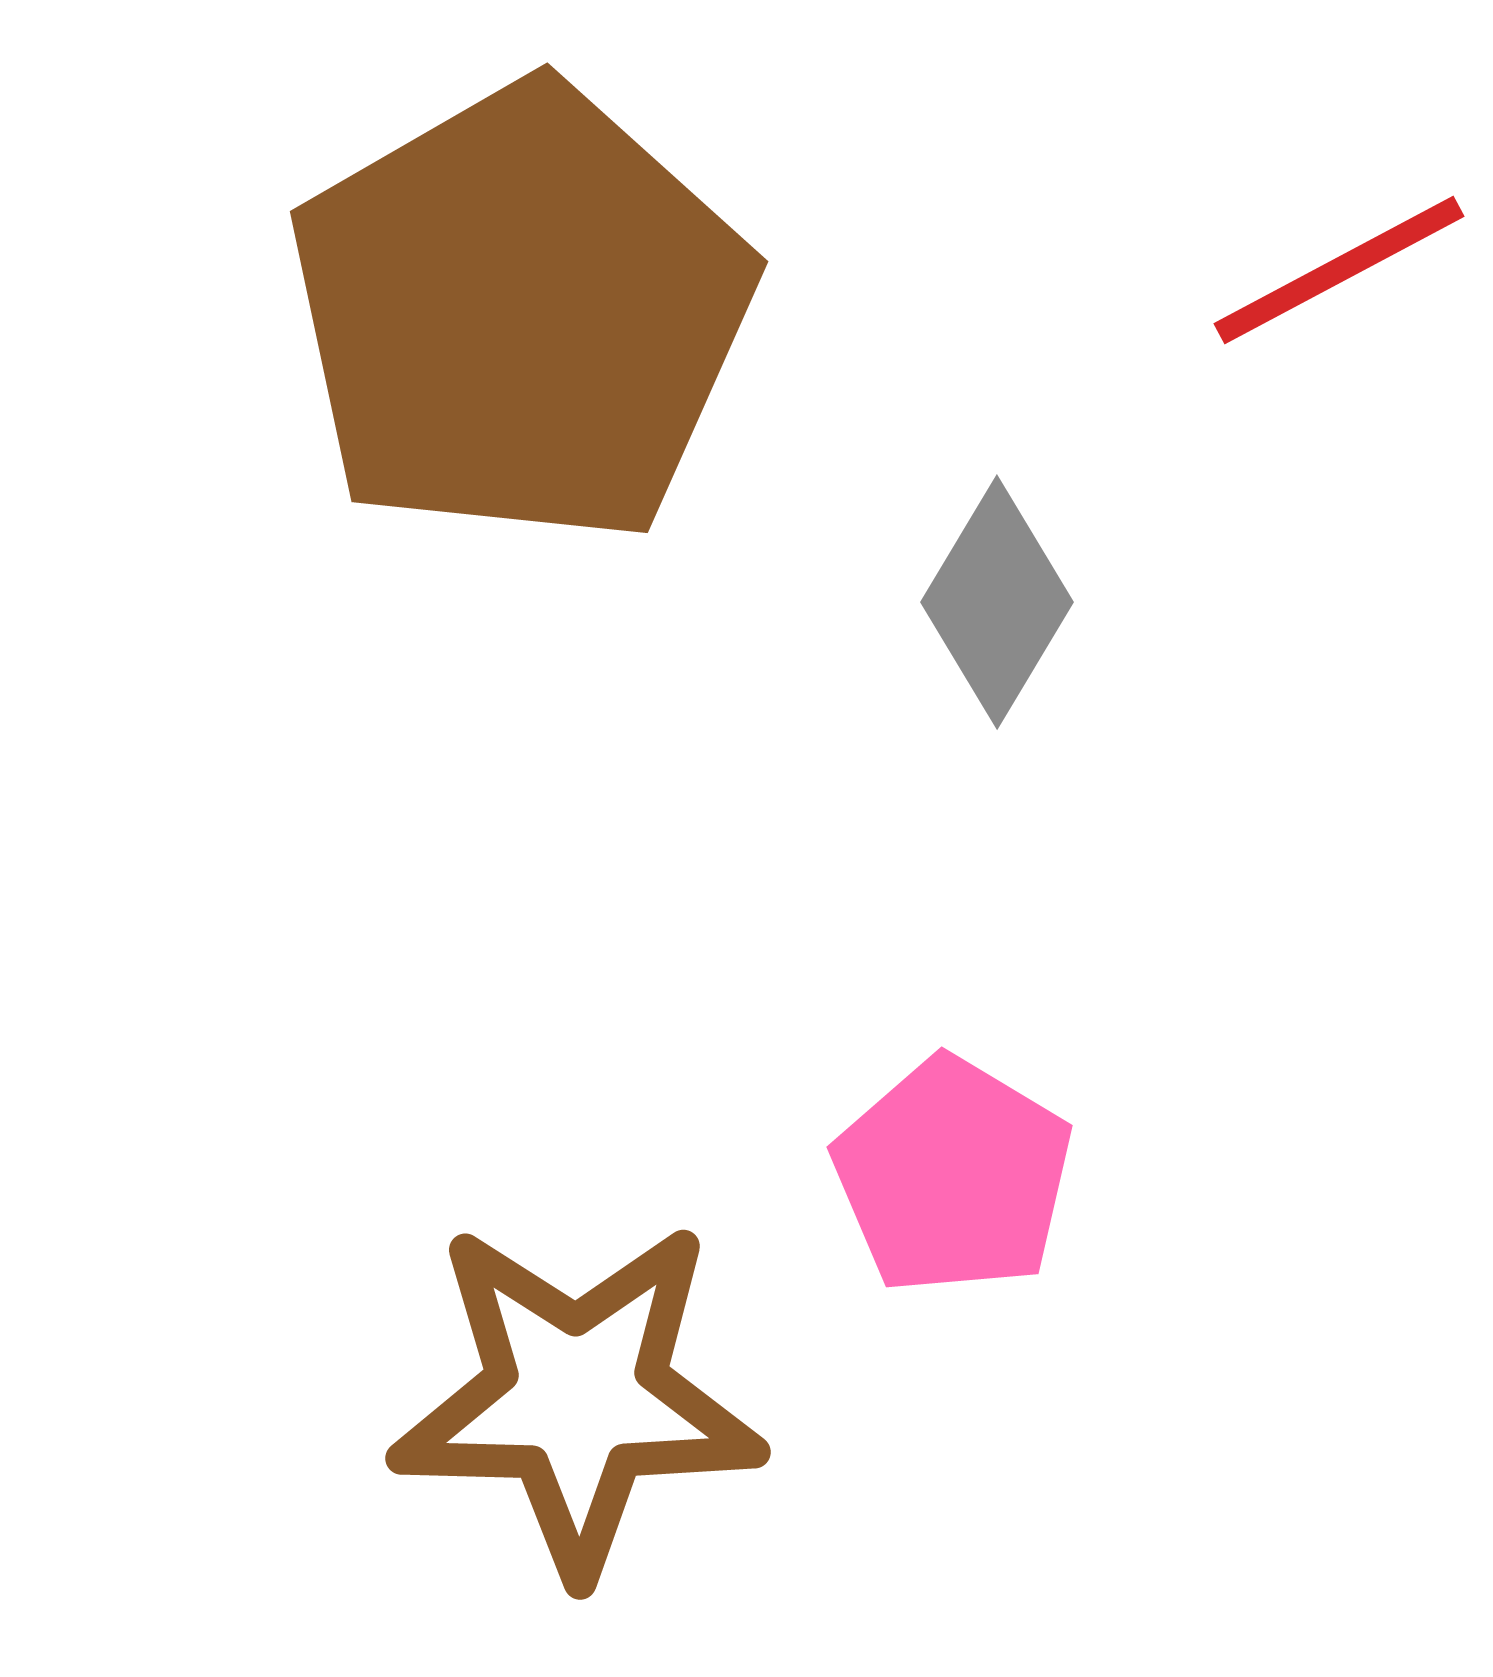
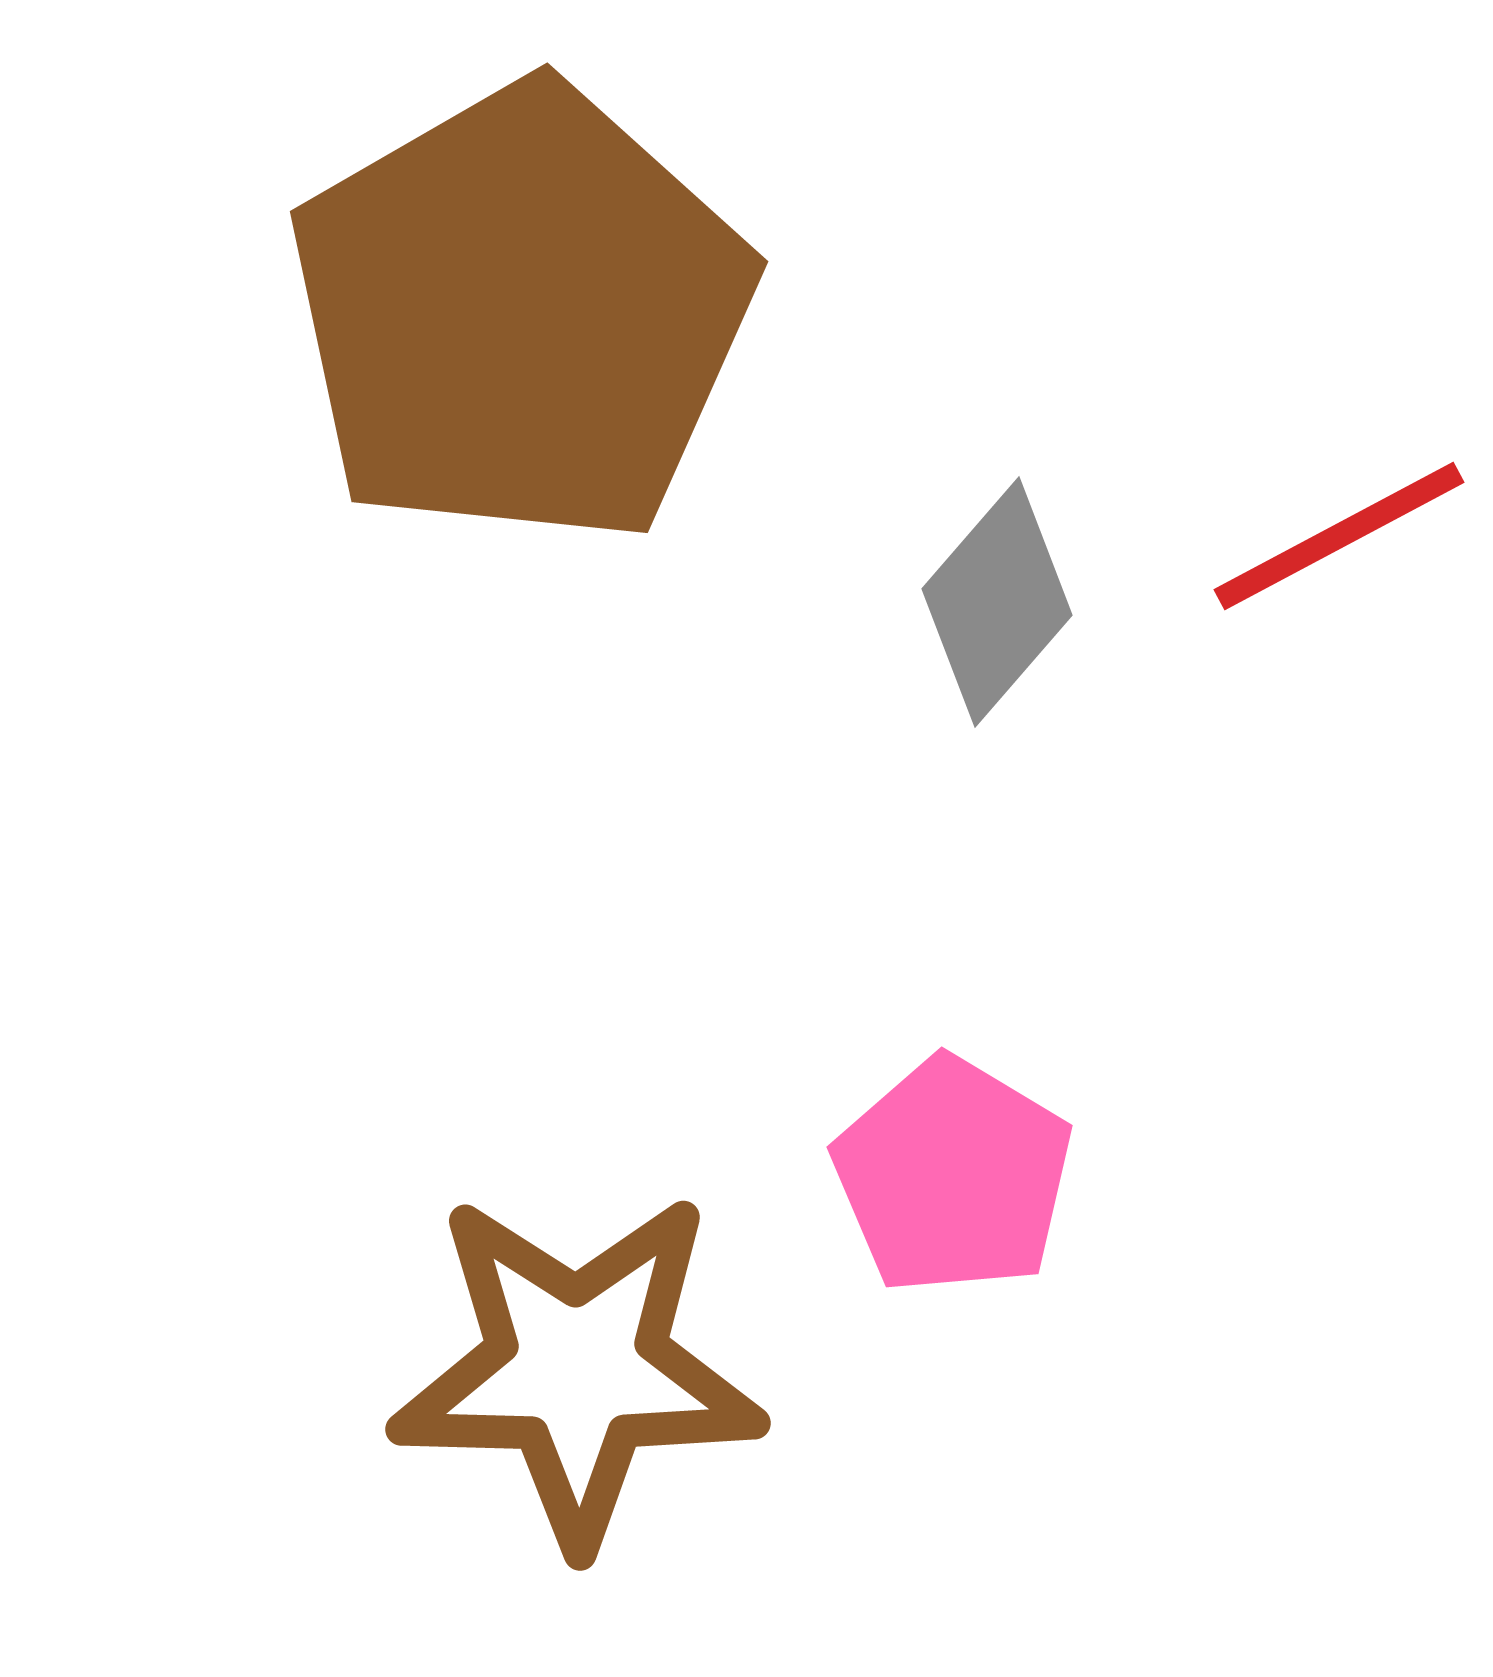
red line: moved 266 px down
gray diamond: rotated 10 degrees clockwise
brown star: moved 29 px up
